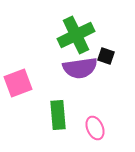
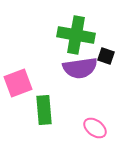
green cross: rotated 36 degrees clockwise
green rectangle: moved 14 px left, 5 px up
pink ellipse: rotated 30 degrees counterclockwise
